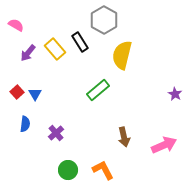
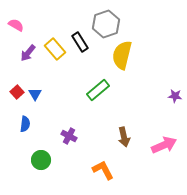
gray hexagon: moved 2 px right, 4 px down; rotated 12 degrees clockwise
purple star: moved 2 px down; rotated 24 degrees counterclockwise
purple cross: moved 13 px right, 3 px down; rotated 21 degrees counterclockwise
green circle: moved 27 px left, 10 px up
